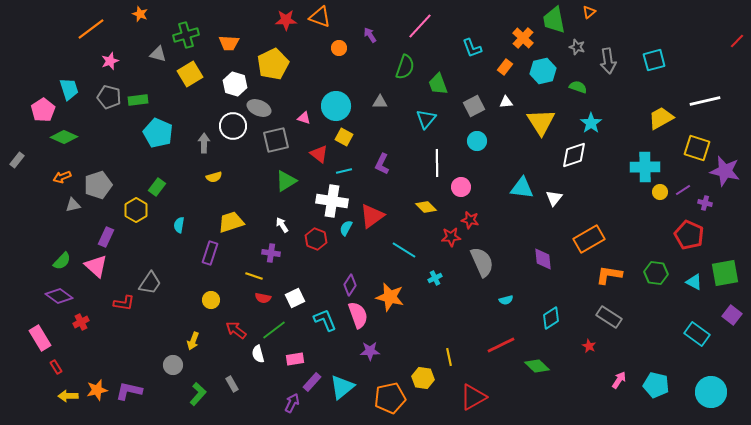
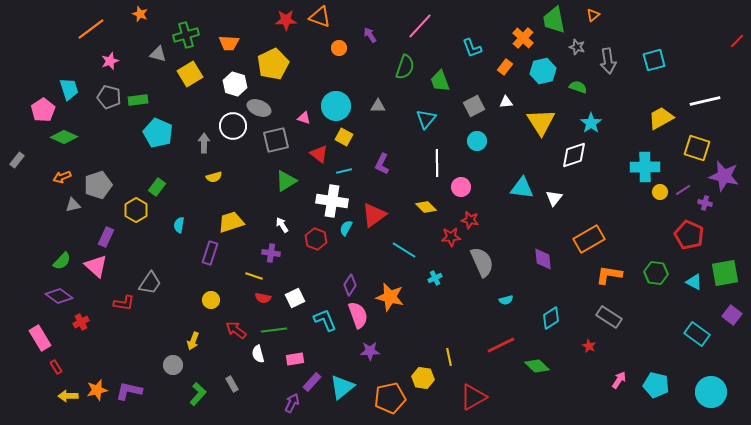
orange triangle at (589, 12): moved 4 px right, 3 px down
green trapezoid at (438, 84): moved 2 px right, 3 px up
gray triangle at (380, 102): moved 2 px left, 4 px down
purple star at (725, 171): moved 1 px left, 5 px down
red triangle at (372, 216): moved 2 px right, 1 px up
green line at (274, 330): rotated 30 degrees clockwise
